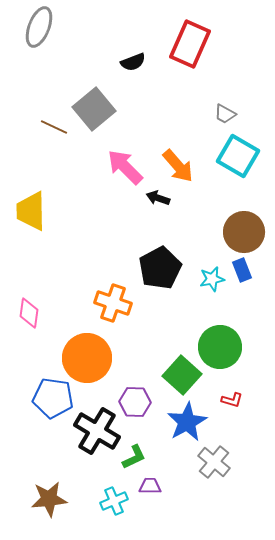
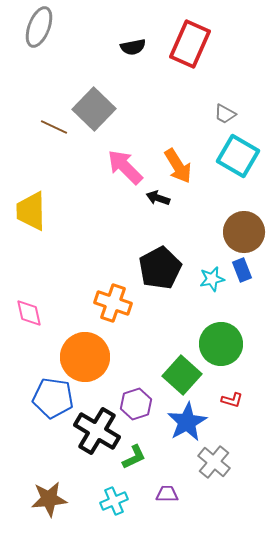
black semicircle: moved 15 px up; rotated 10 degrees clockwise
gray square: rotated 6 degrees counterclockwise
orange arrow: rotated 9 degrees clockwise
pink diamond: rotated 20 degrees counterclockwise
green circle: moved 1 px right, 3 px up
orange circle: moved 2 px left, 1 px up
purple hexagon: moved 1 px right, 2 px down; rotated 20 degrees counterclockwise
purple trapezoid: moved 17 px right, 8 px down
